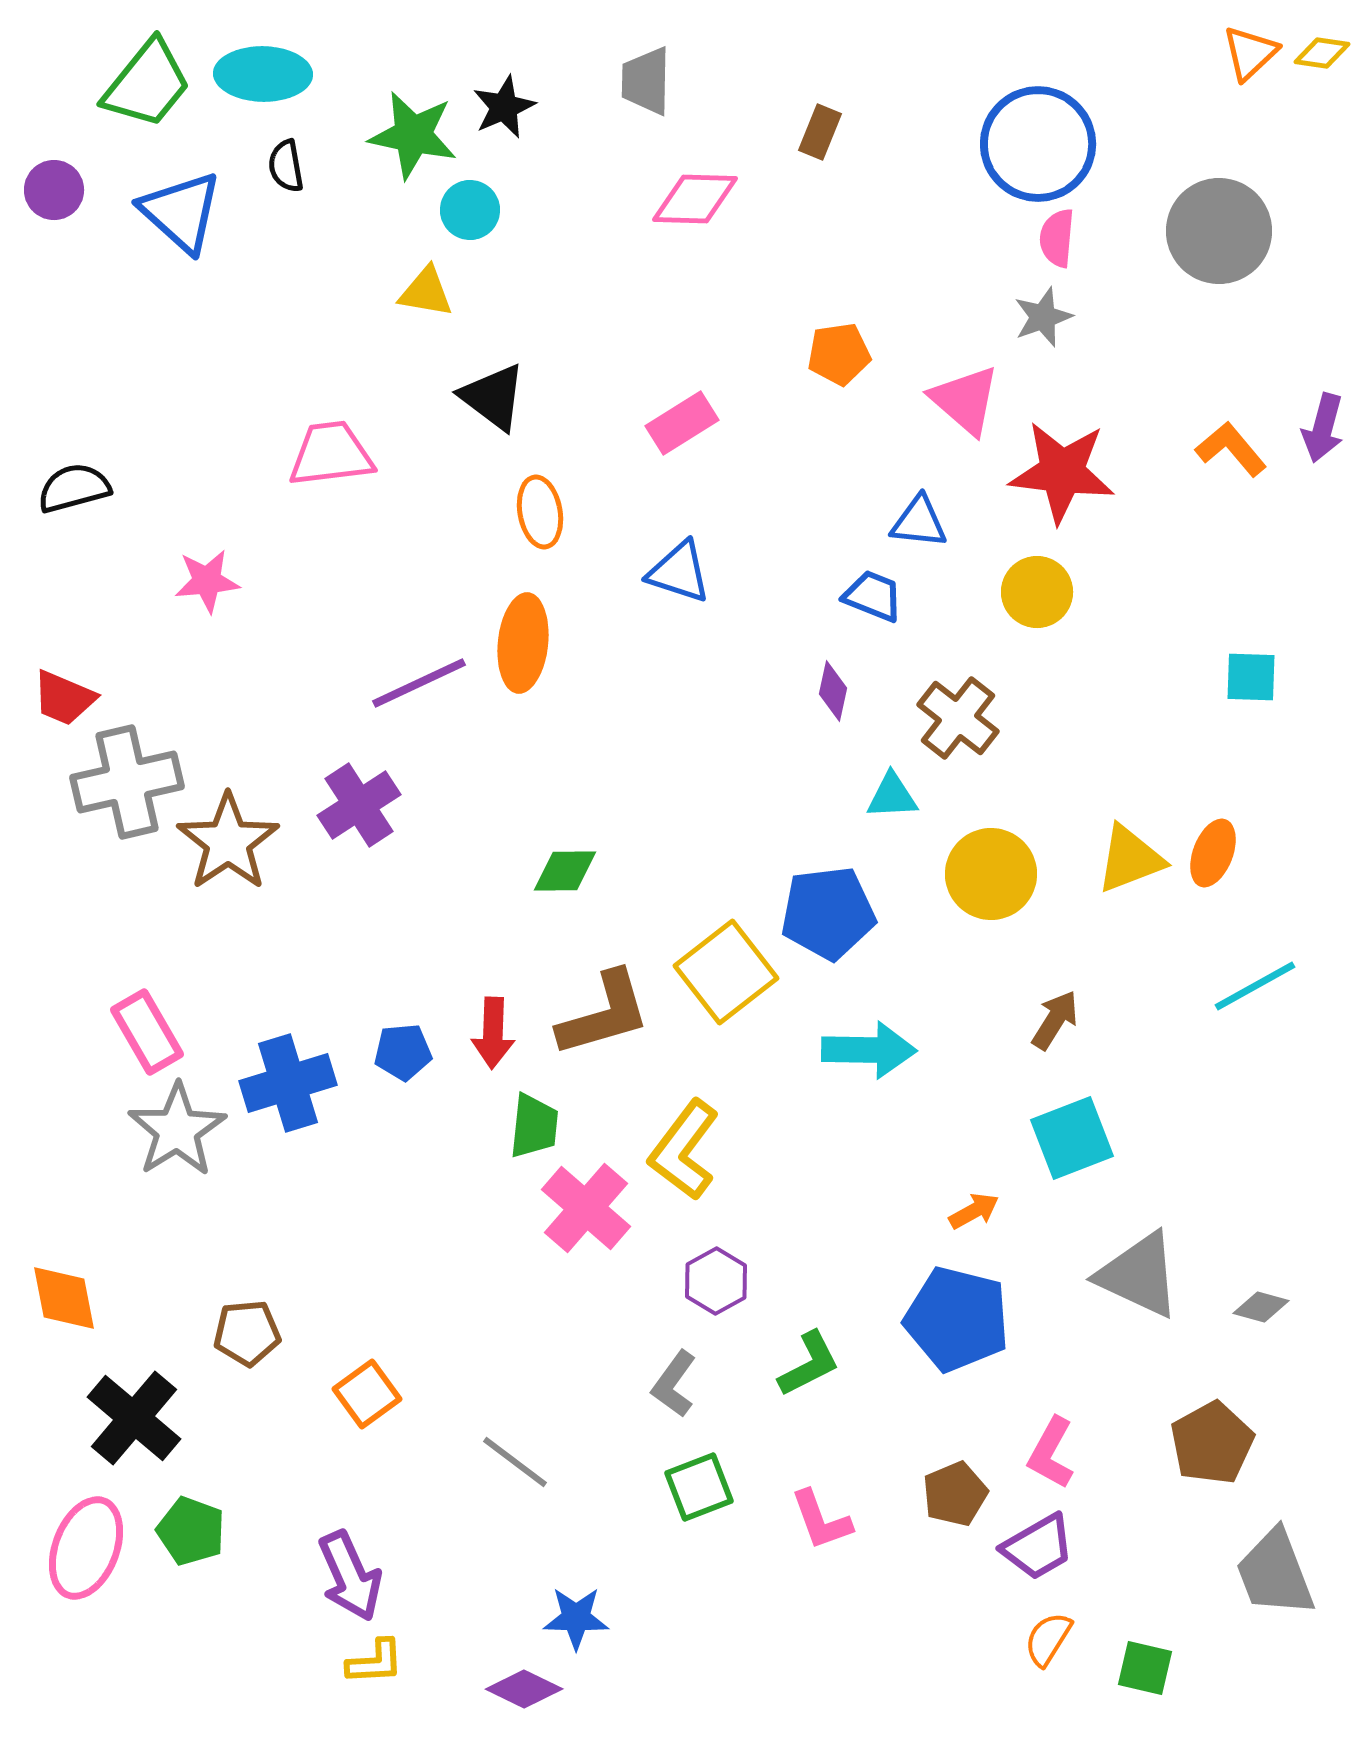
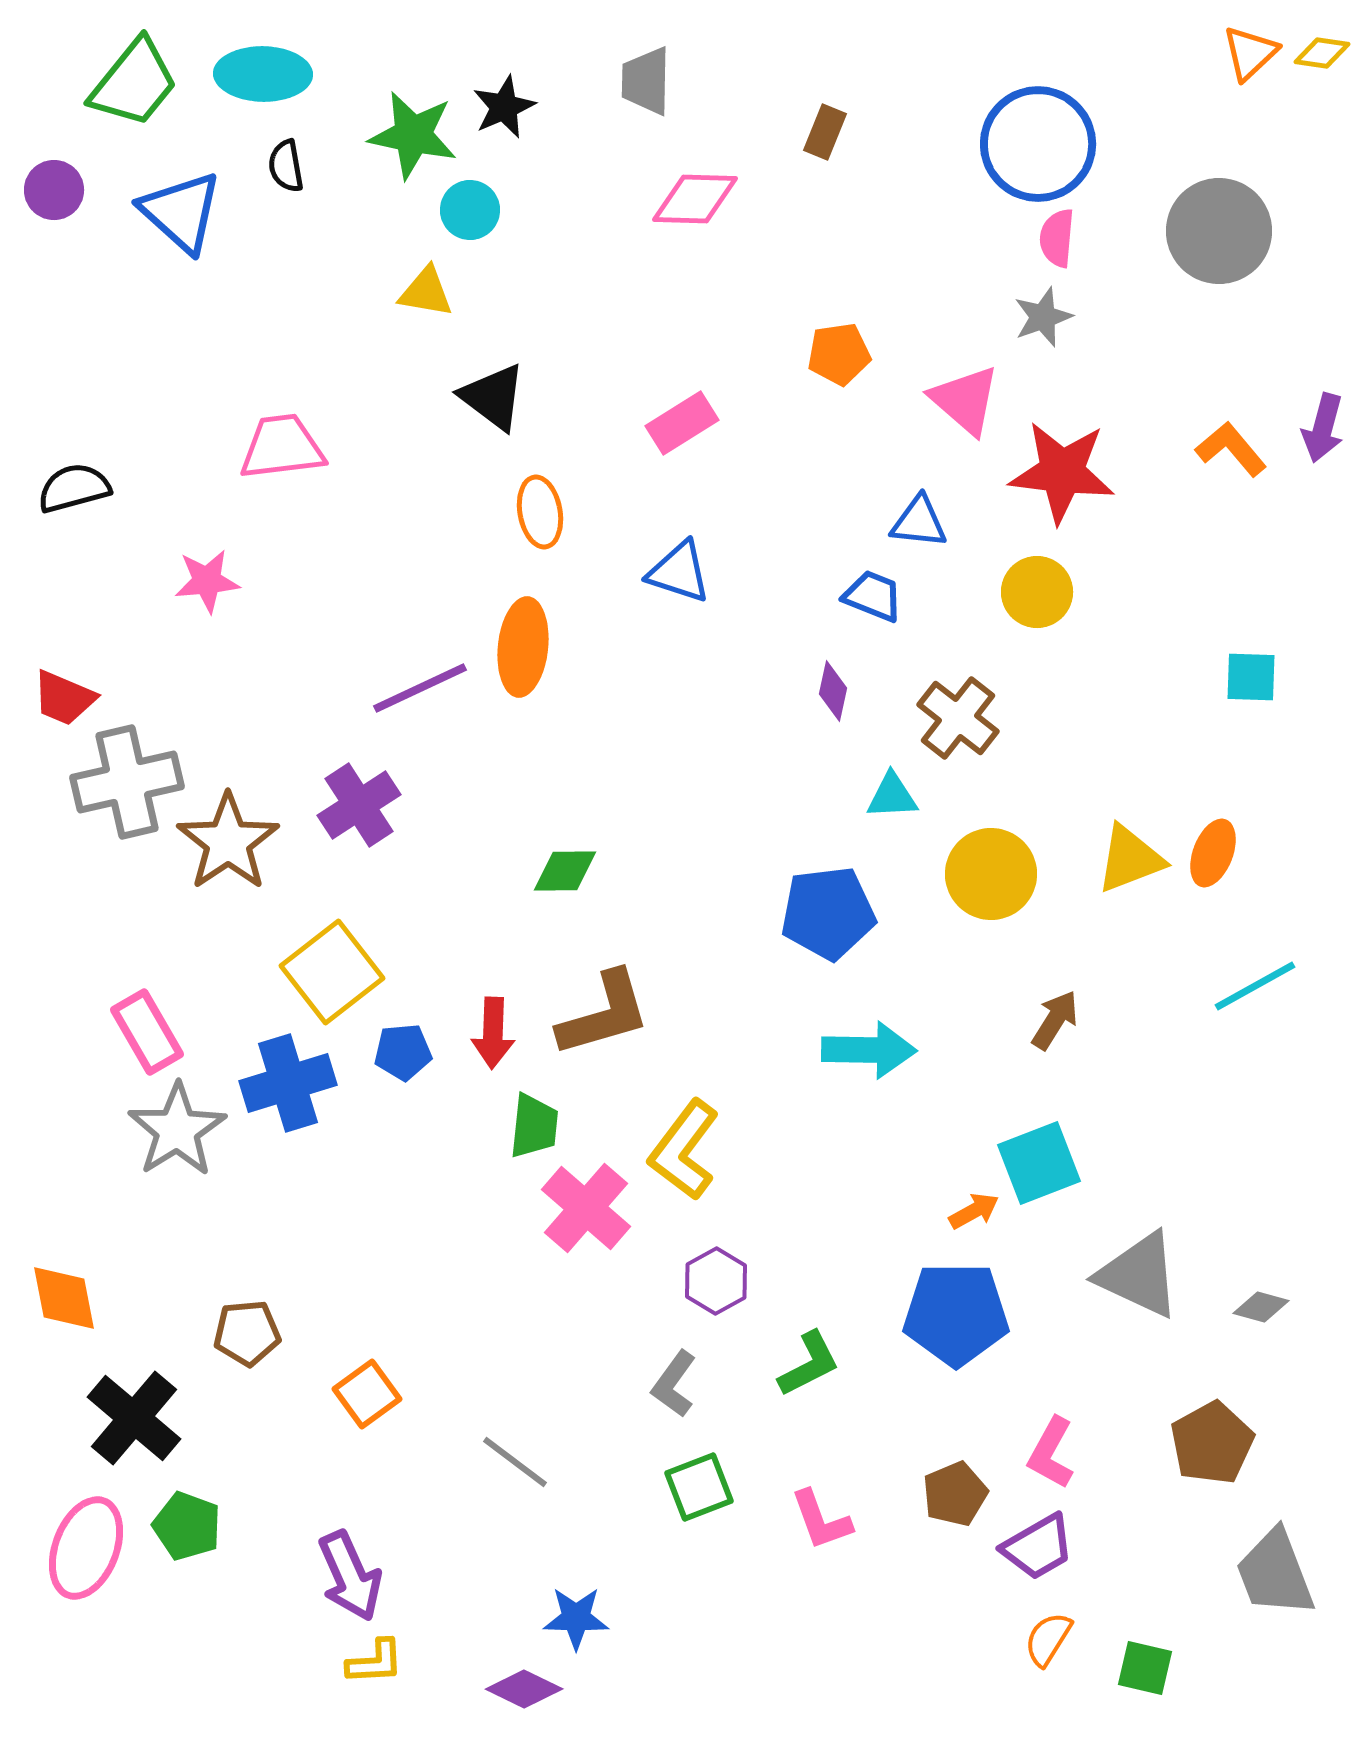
green trapezoid at (147, 84): moved 13 px left, 1 px up
brown rectangle at (820, 132): moved 5 px right
pink trapezoid at (331, 454): moved 49 px left, 7 px up
orange ellipse at (523, 643): moved 4 px down
purple line at (419, 683): moved 1 px right, 5 px down
yellow square at (726, 972): moved 394 px left
cyan square at (1072, 1138): moved 33 px left, 25 px down
blue pentagon at (957, 1319): moved 1 px left, 5 px up; rotated 14 degrees counterclockwise
green pentagon at (191, 1531): moved 4 px left, 5 px up
